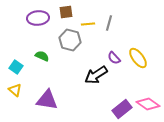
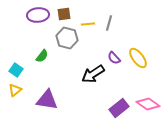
brown square: moved 2 px left, 2 px down
purple ellipse: moved 3 px up
gray hexagon: moved 3 px left, 2 px up
green semicircle: rotated 104 degrees clockwise
cyan square: moved 3 px down
black arrow: moved 3 px left, 1 px up
yellow triangle: rotated 40 degrees clockwise
purple rectangle: moved 3 px left, 1 px up
